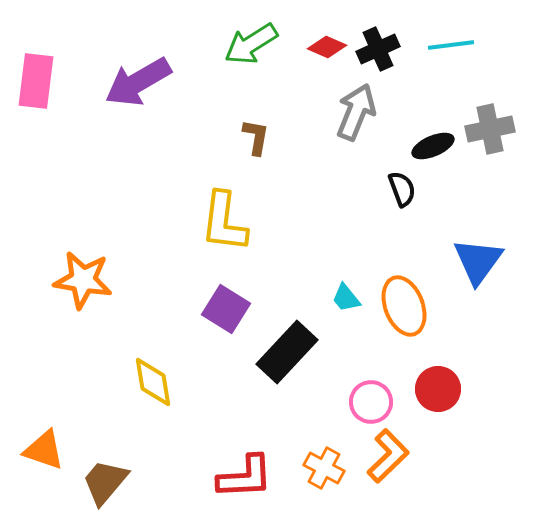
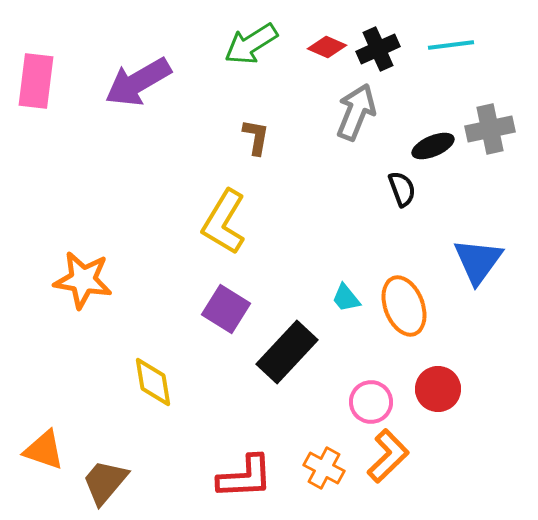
yellow L-shape: rotated 24 degrees clockwise
